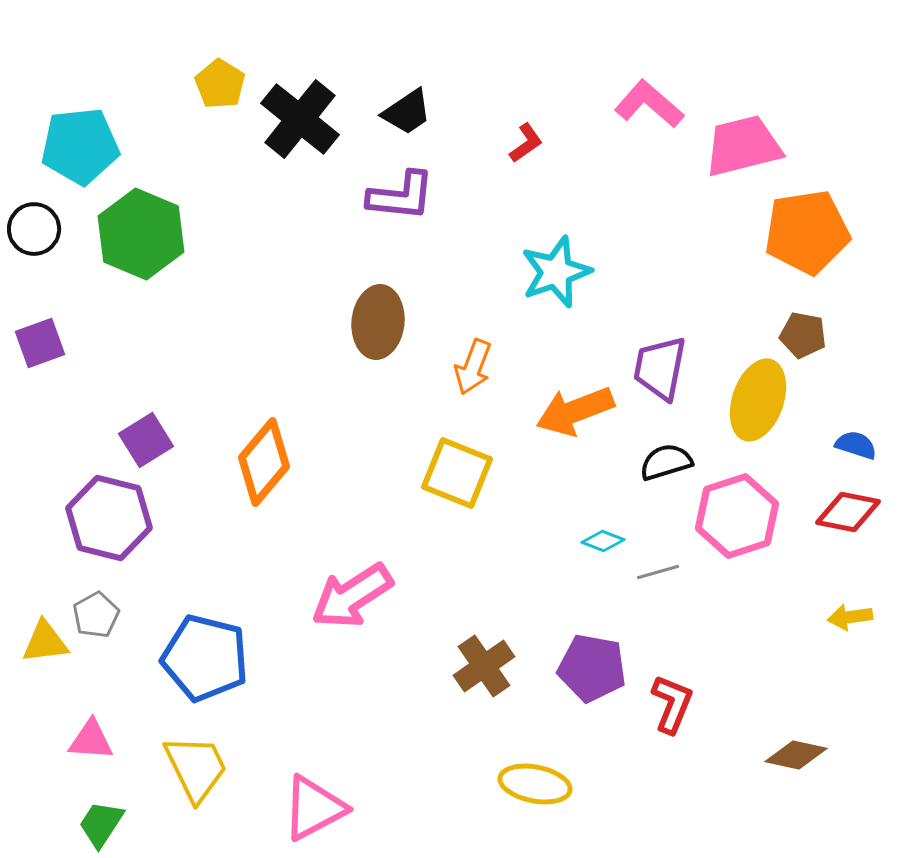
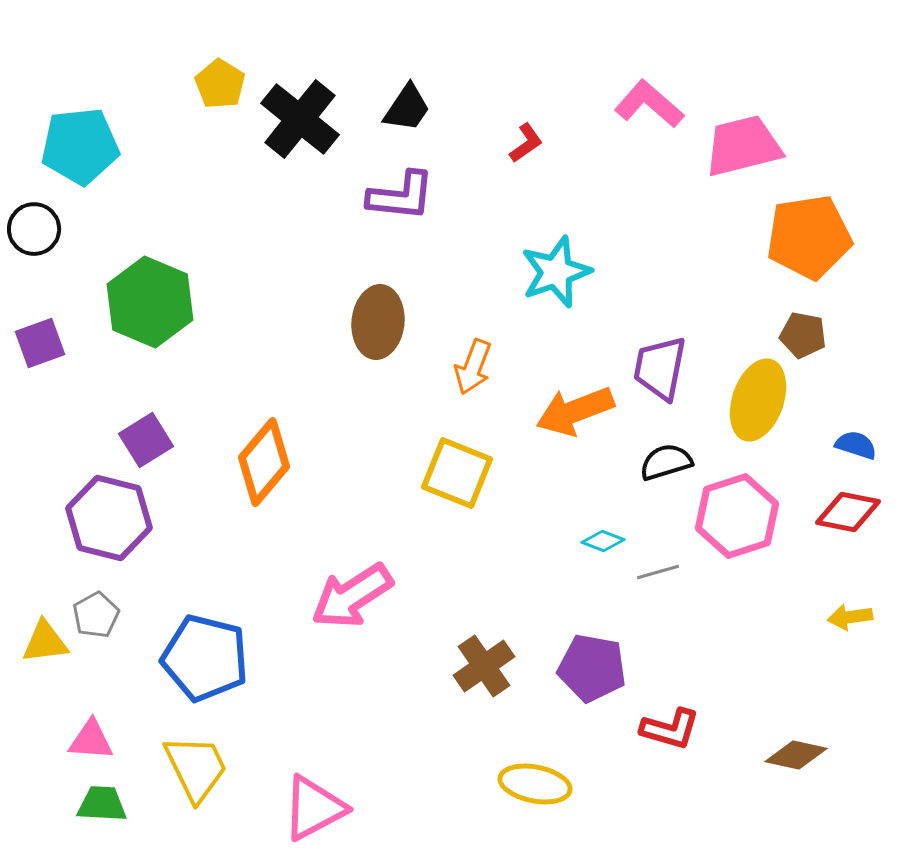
black trapezoid at (407, 112): moved 4 px up; rotated 22 degrees counterclockwise
orange pentagon at (807, 232): moved 2 px right, 5 px down
green hexagon at (141, 234): moved 9 px right, 68 px down
red L-shape at (672, 704): moved 2 px left, 25 px down; rotated 84 degrees clockwise
green trapezoid at (101, 824): moved 1 px right, 20 px up; rotated 60 degrees clockwise
